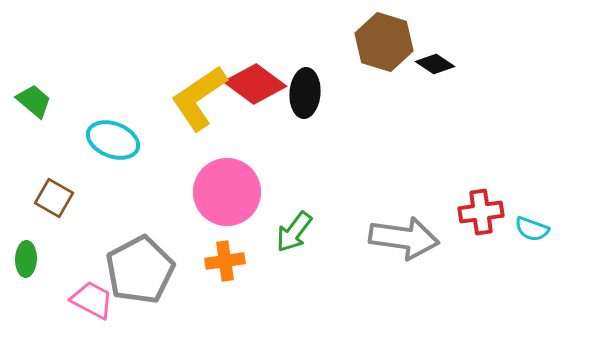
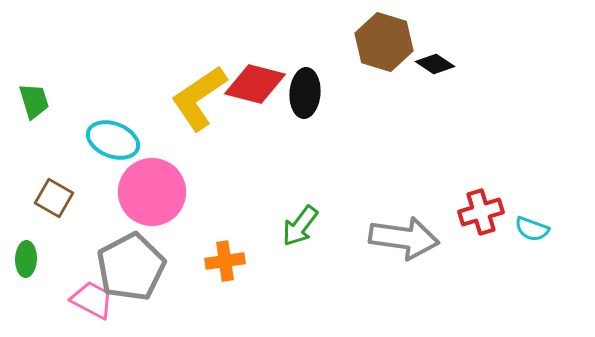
red diamond: rotated 22 degrees counterclockwise
green trapezoid: rotated 33 degrees clockwise
pink circle: moved 75 px left
red cross: rotated 9 degrees counterclockwise
green arrow: moved 6 px right, 6 px up
gray pentagon: moved 9 px left, 3 px up
